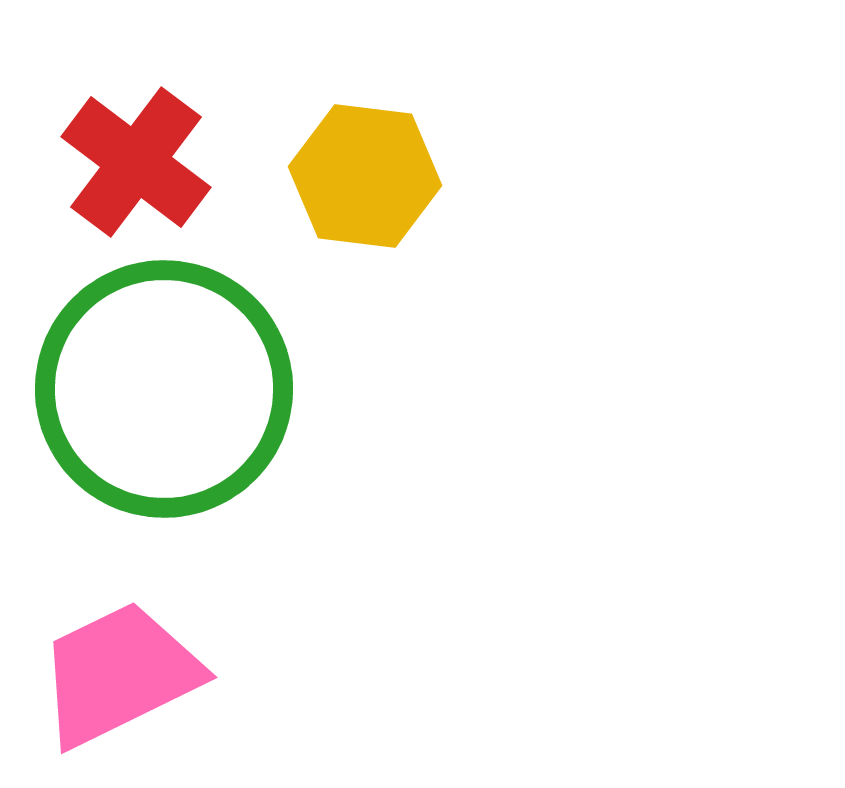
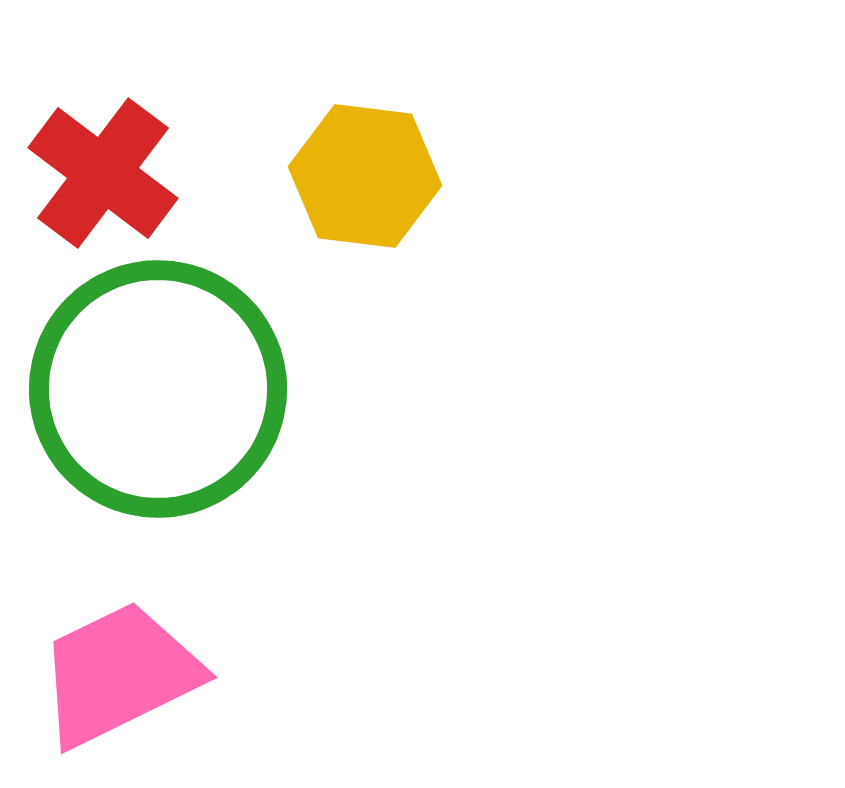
red cross: moved 33 px left, 11 px down
green circle: moved 6 px left
